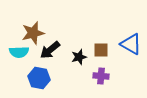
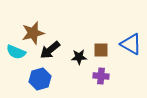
cyan semicircle: moved 3 px left; rotated 24 degrees clockwise
black star: rotated 14 degrees clockwise
blue hexagon: moved 1 px right, 1 px down; rotated 25 degrees counterclockwise
